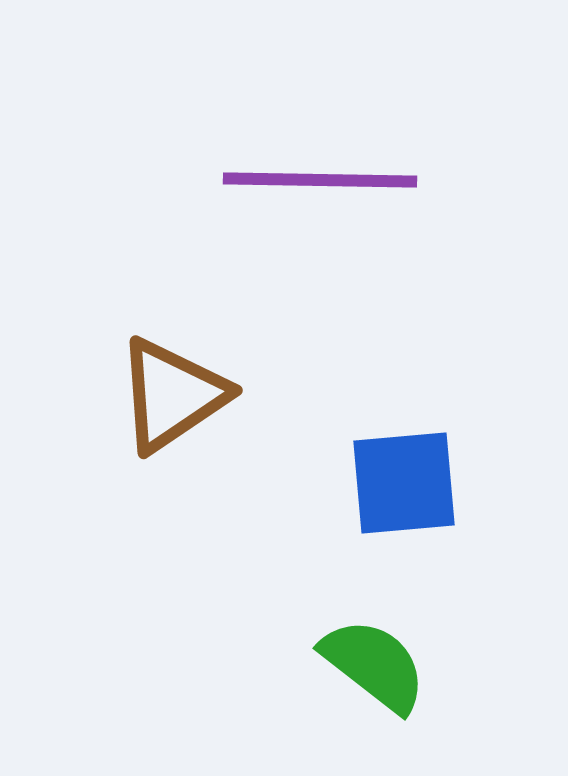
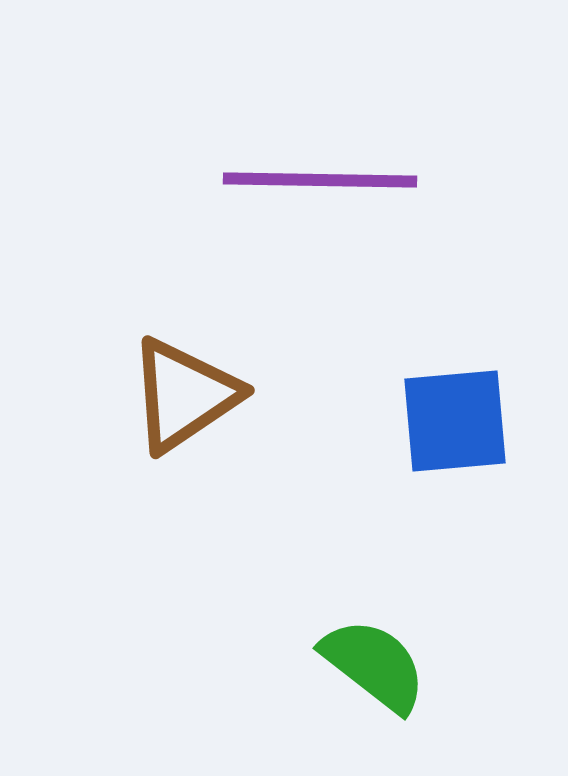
brown triangle: moved 12 px right
blue square: moved 51 px right, 62 px up
